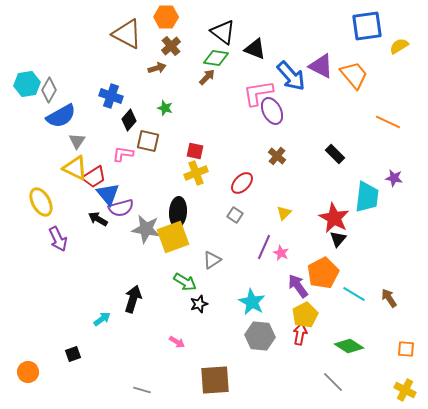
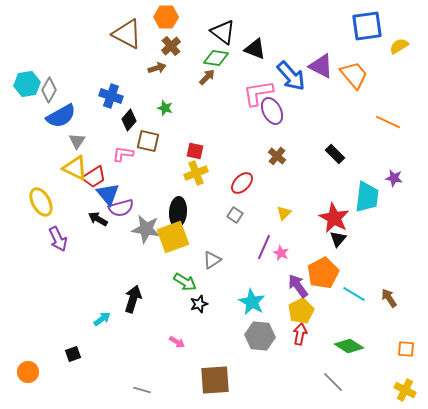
yellow pentagon at (305, 315): moved 4 px left, 4 px up
